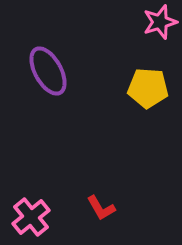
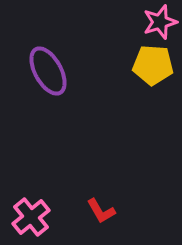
yellow pentagon: moved 5 px right, 23 px up
red L-shape: moved 3 px down
